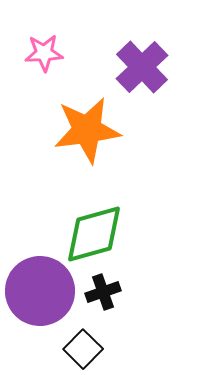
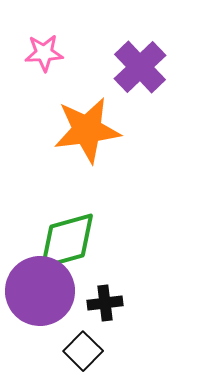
purple cross: moved 2 px left
green diamond: moved 27 px left, 7 px down
black cross: moved 2 px right, 11 px down; rotated 12 degrees clockwise
black square: moved 2 px down
